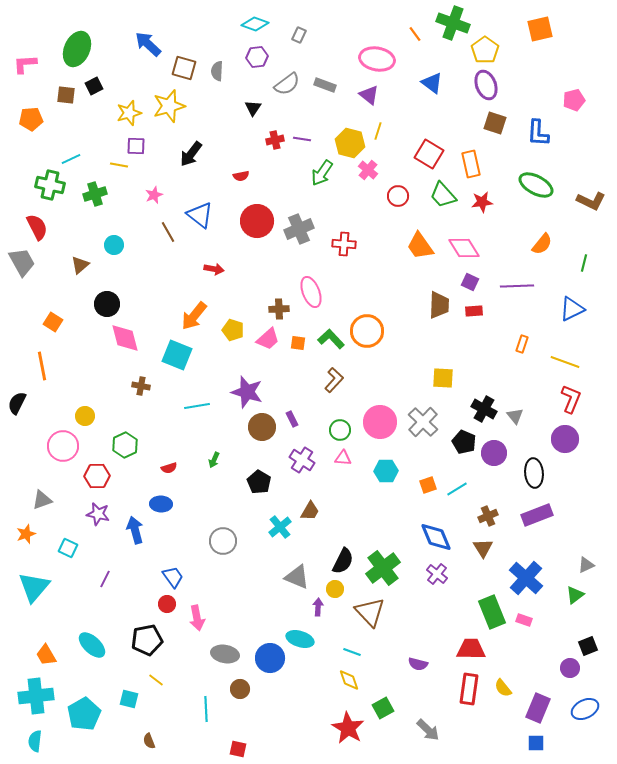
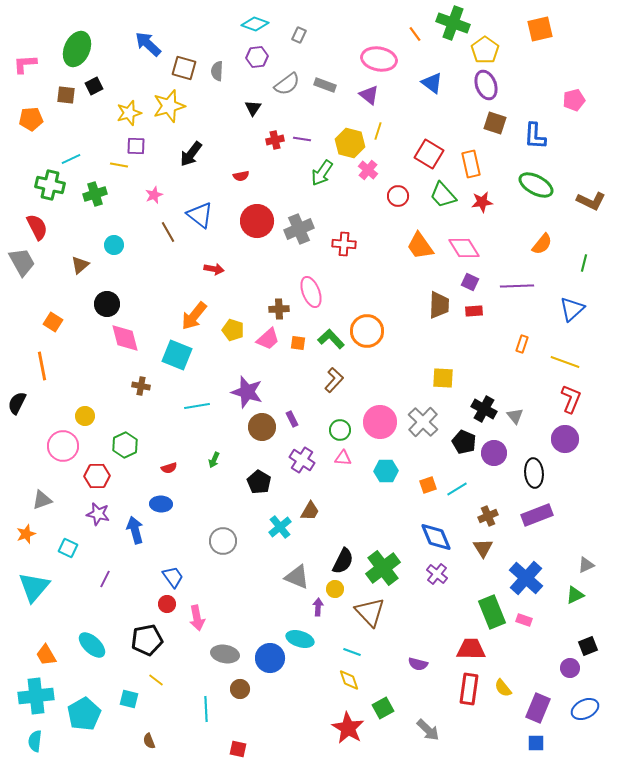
pink ellipse at (377, 59): moved 2 px right
blue L-shape at (538, 133): moved 3 px left, 3 px down
blue triangle at (572, 309): rotated 16 degrees counterclockwise
green triangle at (575, 595): rotated 12 degrees clockwise
